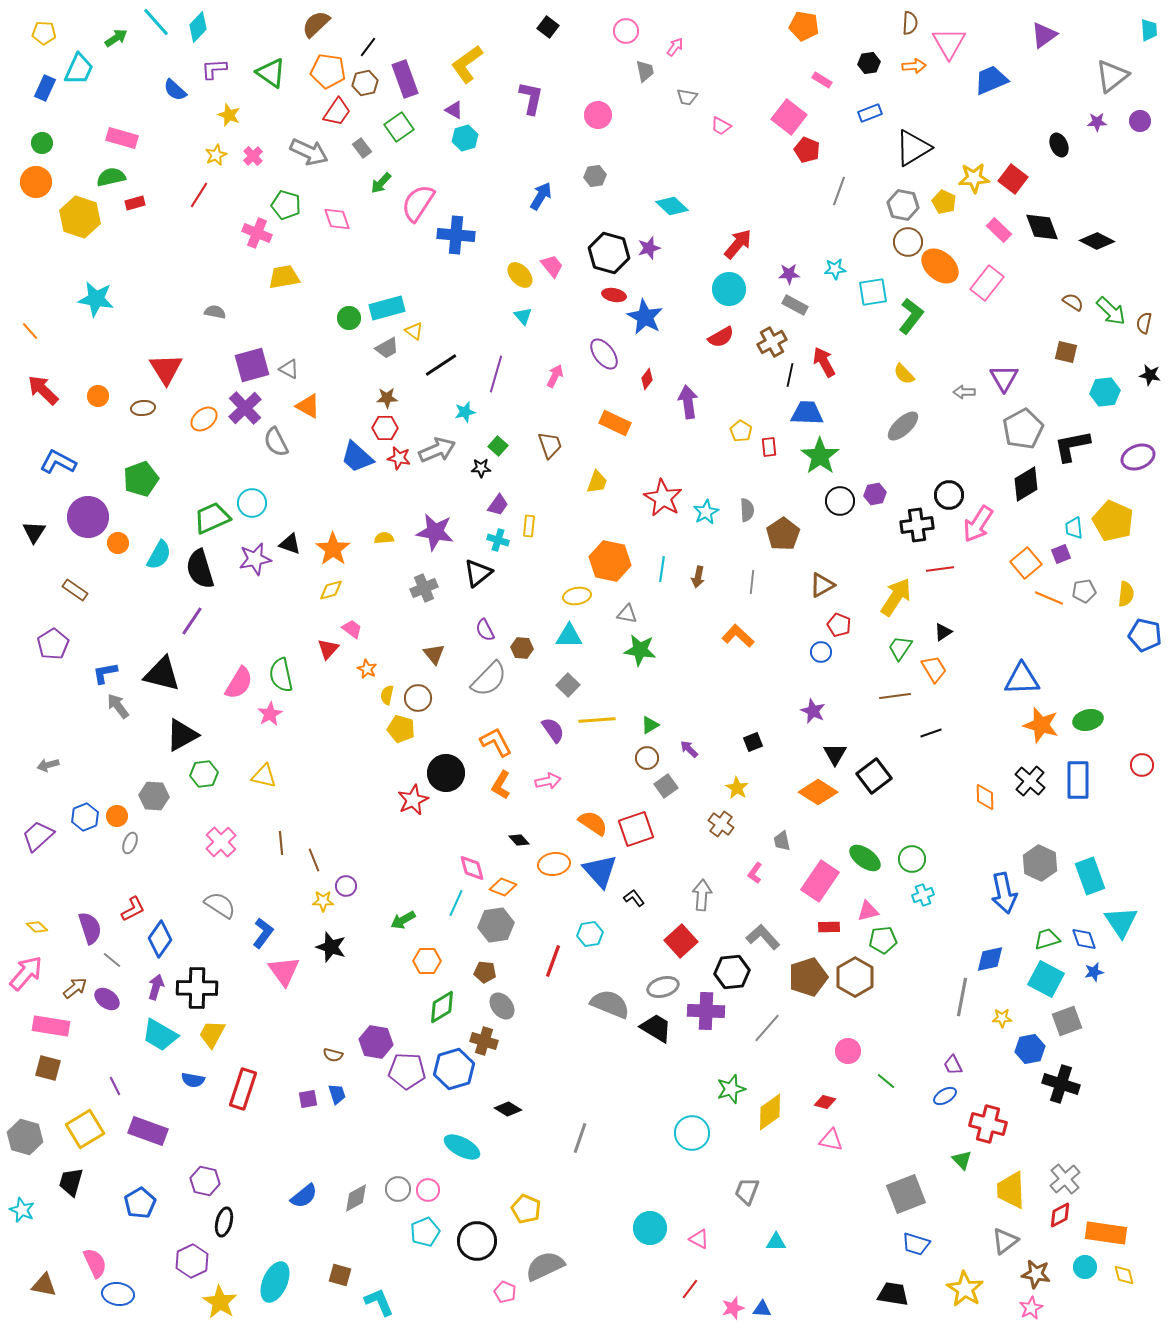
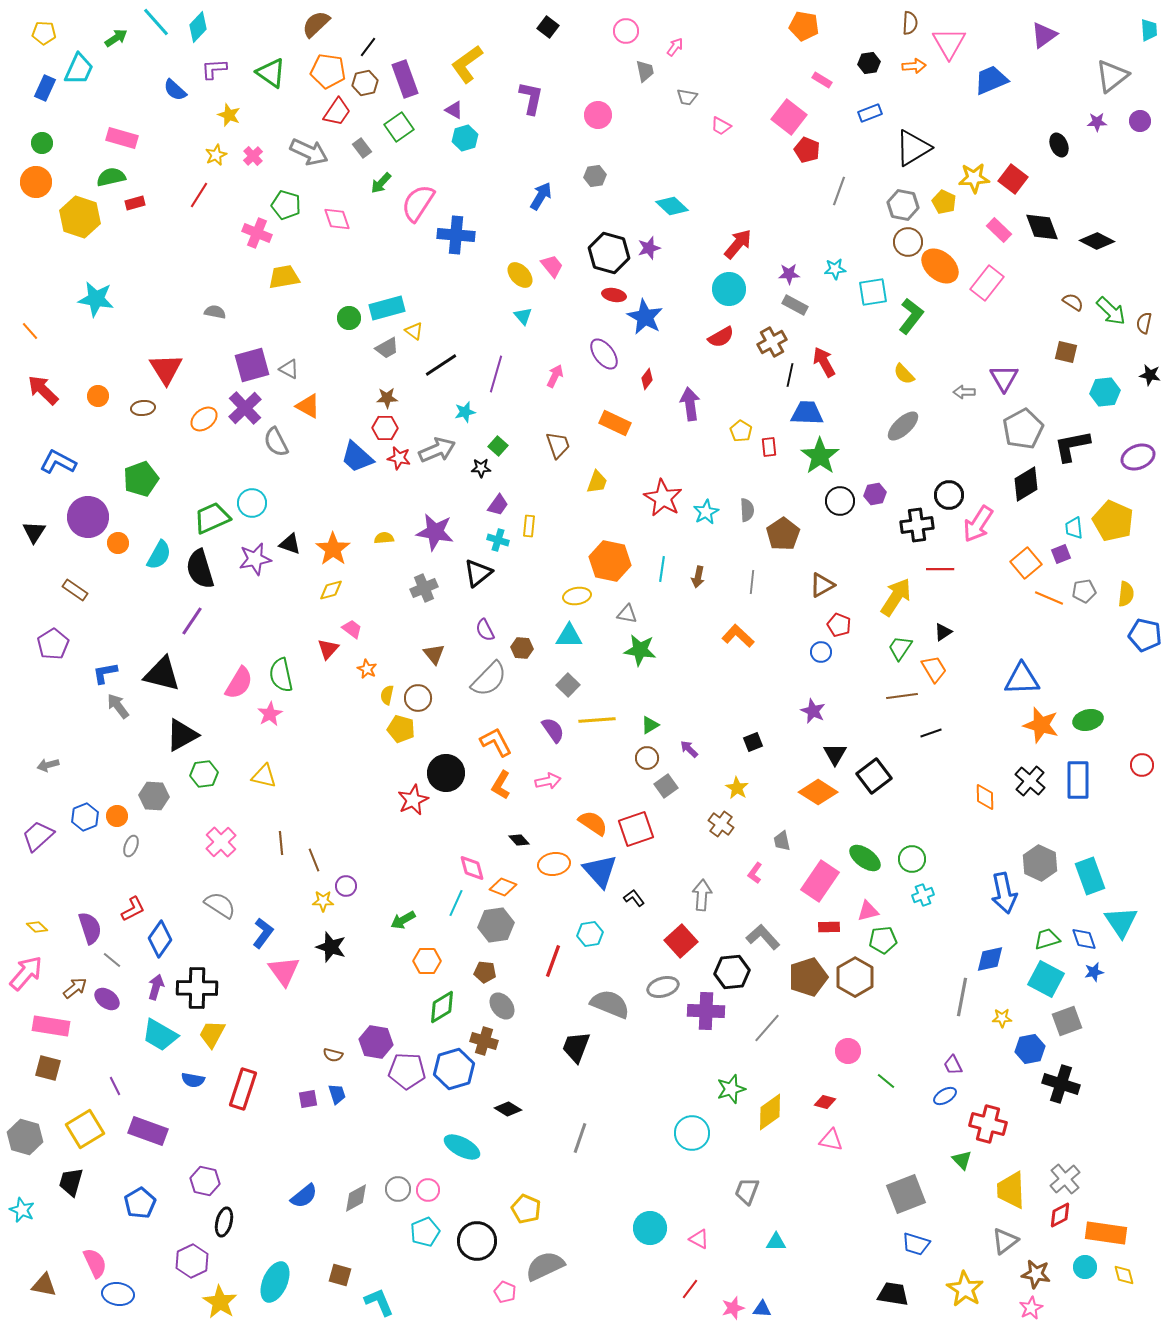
purple arrow at (688, 402): moved 2 px right, 2 px down
brown trapezoid at (550, 445): moved 8 px right
red line at (940, 569): rotated 8 degrees clockwise
brown line at (895, 696): moved 7 px right
gray ellipse at (130, 843): moved 1 px right, 3 px down
black trapezoid at (656, 1028): moved 80 px left, 19 px down; rotated 100 degrees counterclockwise
